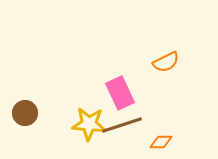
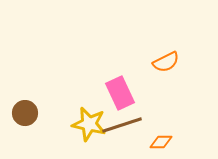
yellow star: rotated 8 degrees clockwise
